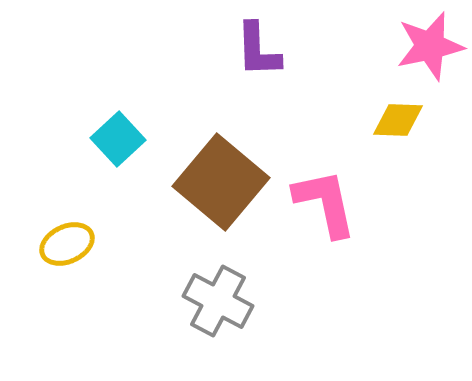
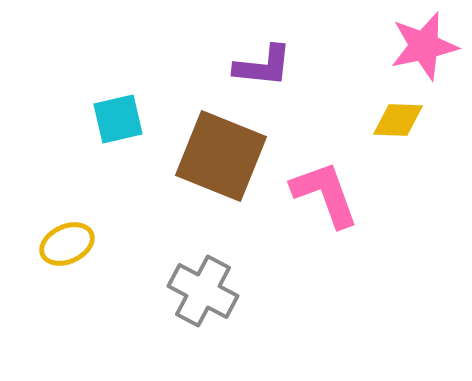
pink star: moved 6 px left
purple L-shape: moved 5 px right, 16 px down; rotated 82 degrees counterclockwise
cyan square: moved 20 px up; rotated 30 degrees clockwise
brown square: moved 26 px up; rotated 18 degrees counterclockwise
pink L-shape: moved 9 px up; rotated 8 degrees counterclockwise
gray cross: moved 15 px left, 10 px up
